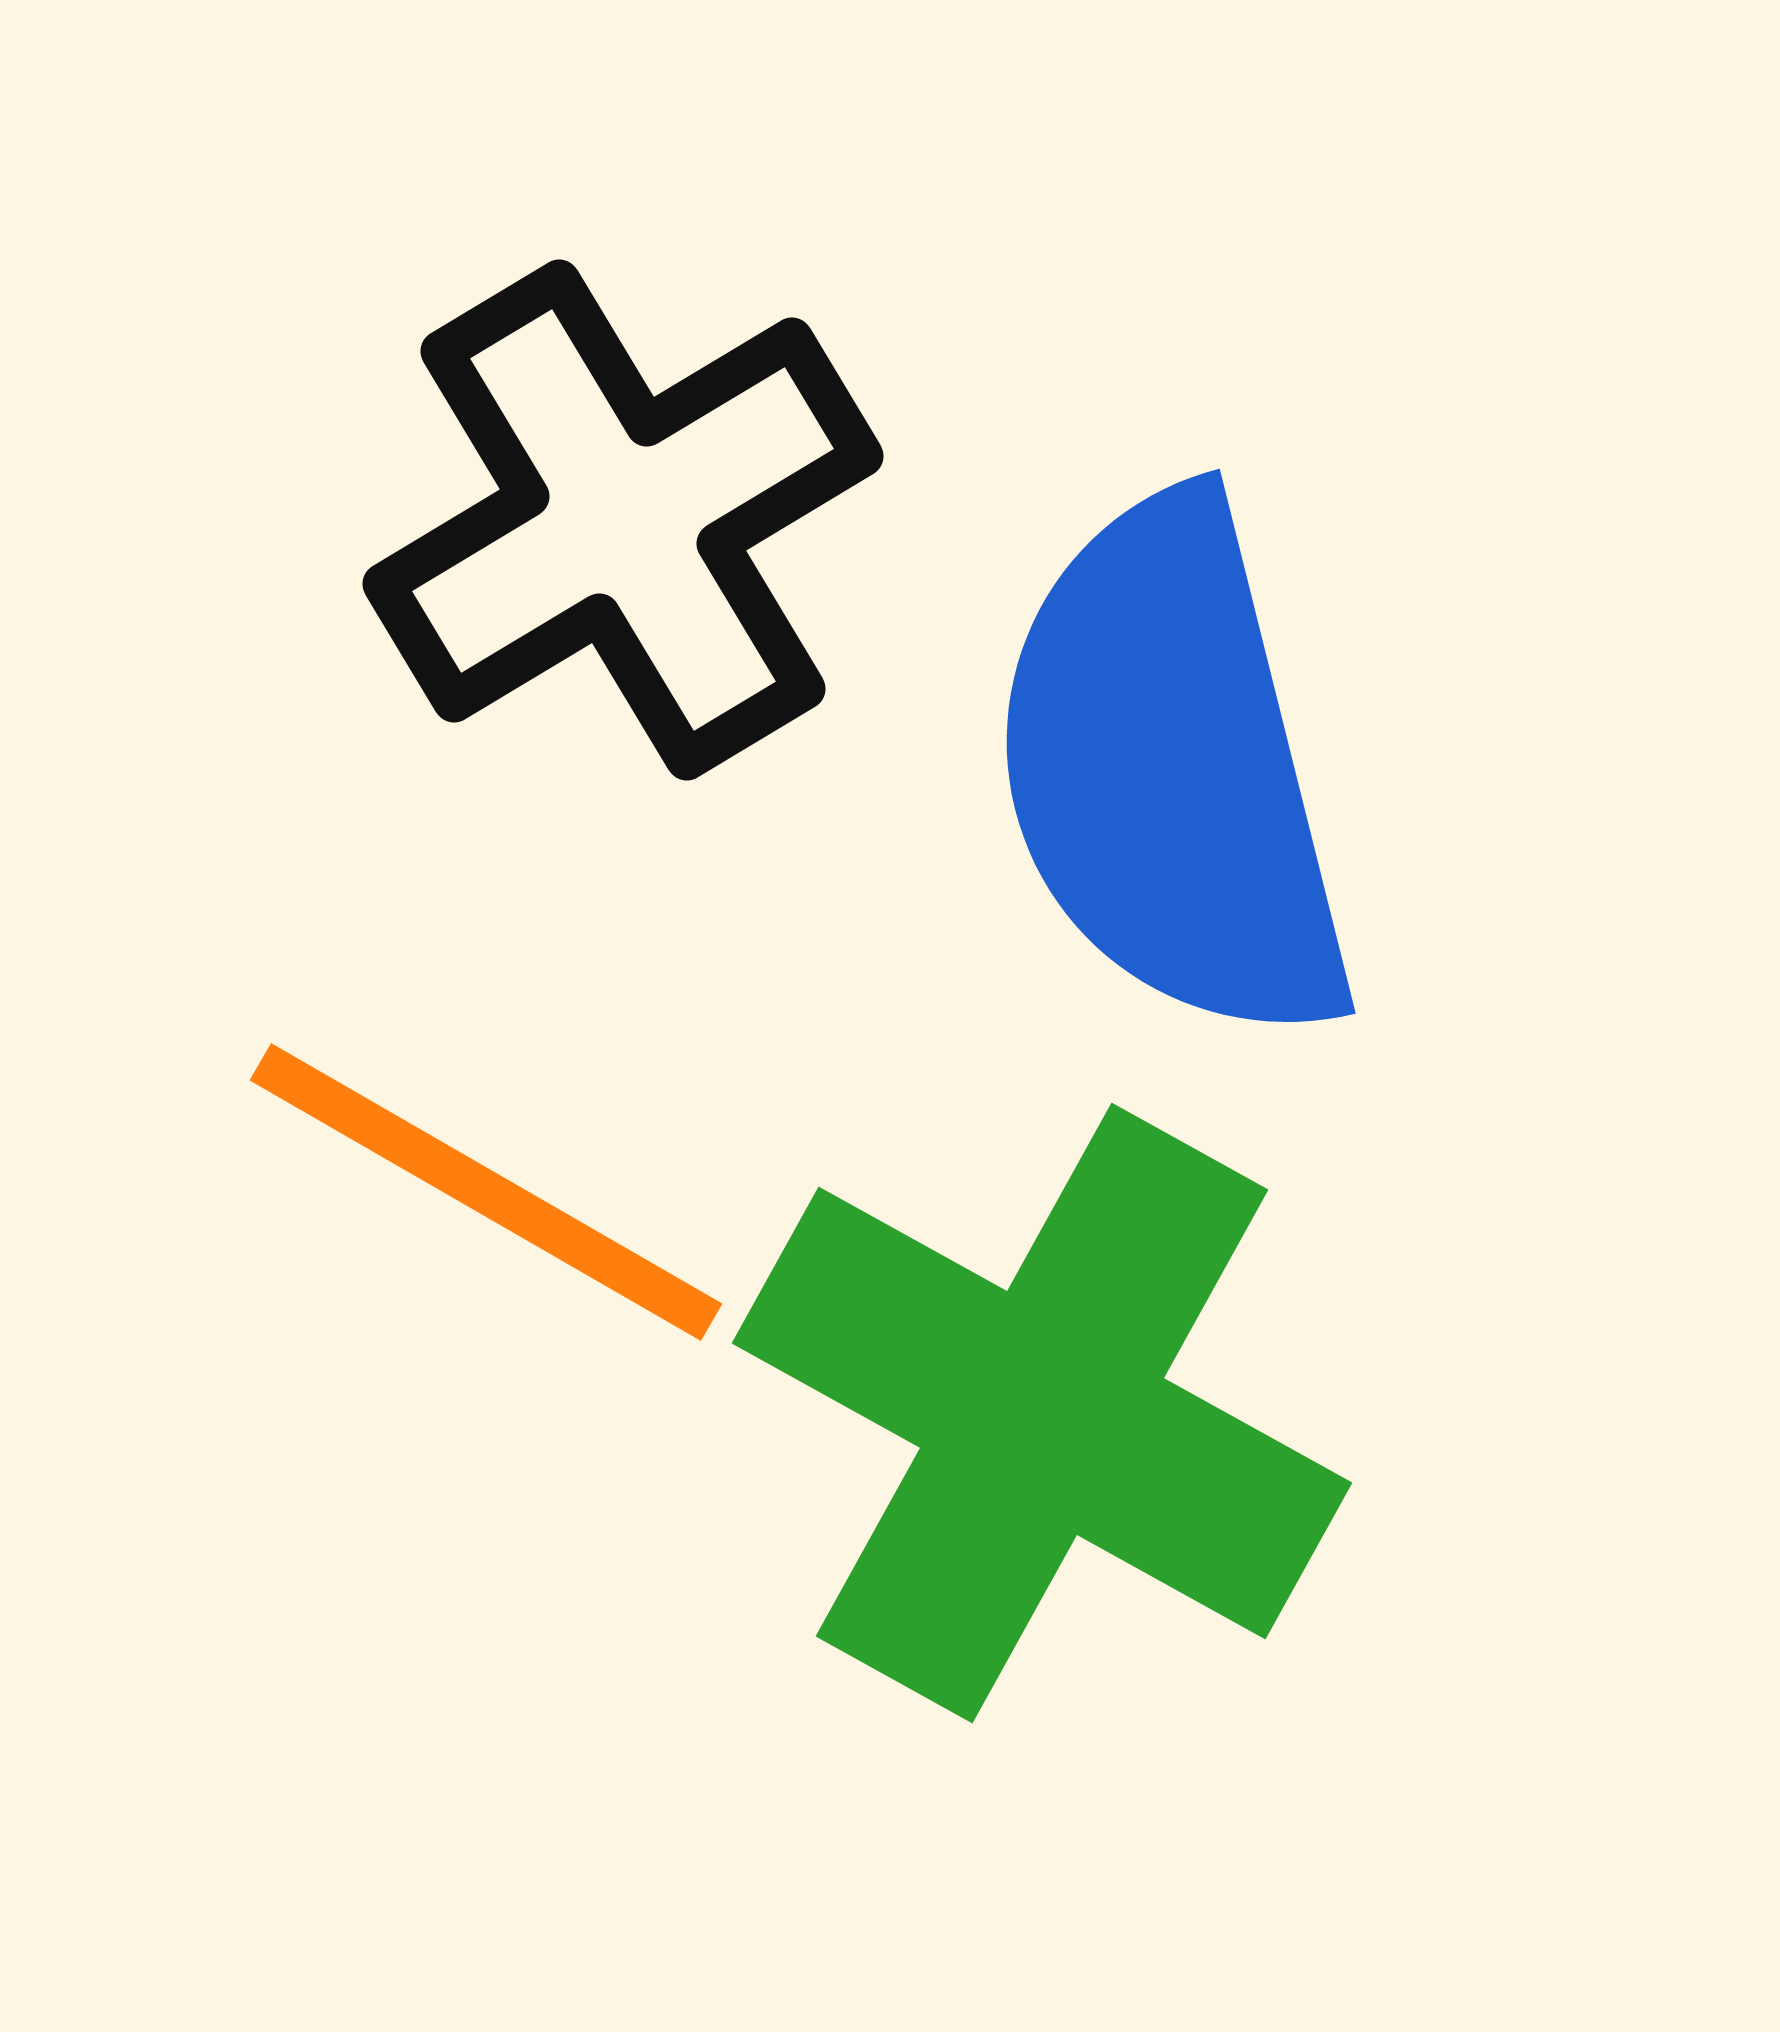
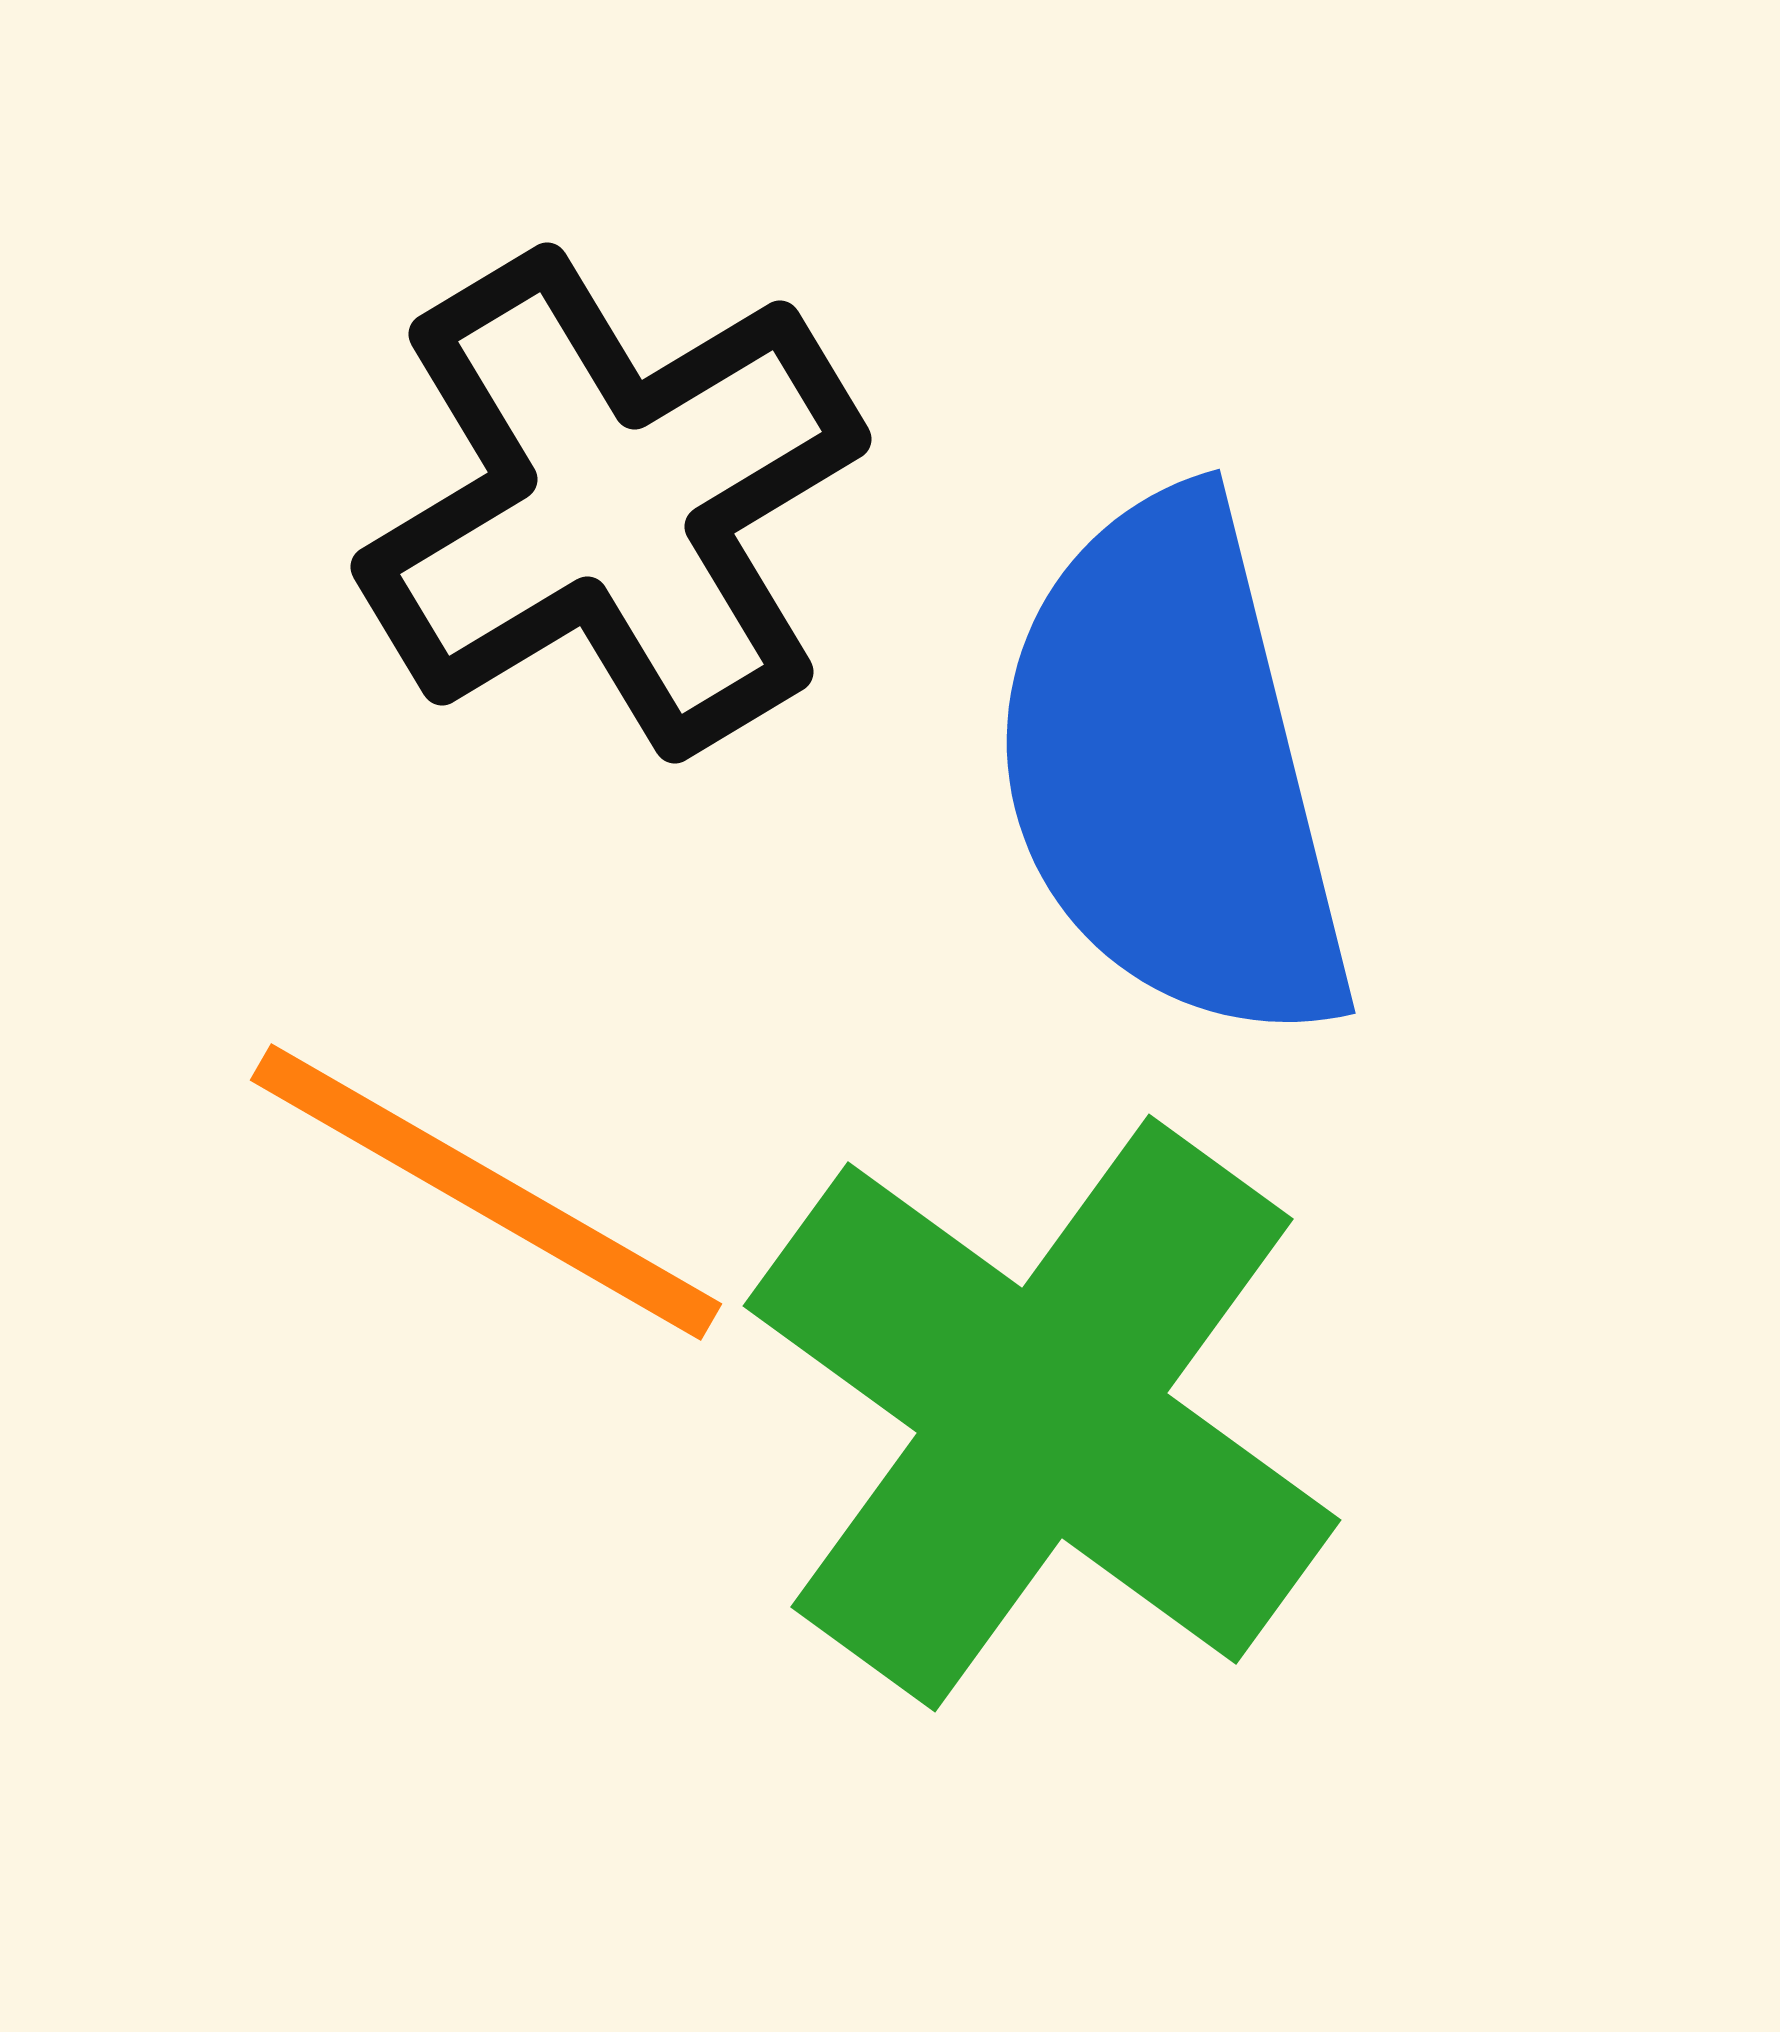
black cross: moved 12 px left, 17 px up
green cross: rotated 7 degrees clockwise
